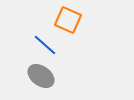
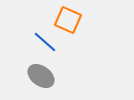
blue line: moved 3 px up
